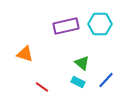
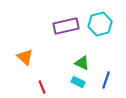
cyan hexagon: rotated 15 degrees counterclockwise
orange triangle: moved 3 px down; rotated 24 degrees clockwise
green triangle: rotated 14 degrees counterclockwise
blue line: rotated 24 degrees counterclockwise
red line: rotated 32 degrees clockwise
